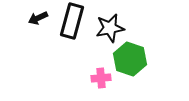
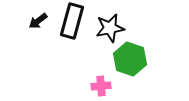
black arrow: moved 3 px down; rotated 12 degrees counterclockwise
pink cross: moved 8 px down
